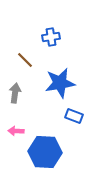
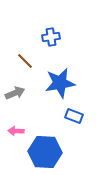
brown line: moved 1 px down
gray arrow: rotated 60 degrees clockwise
